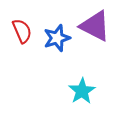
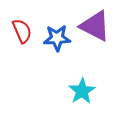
blue star: rotated 16 degrees clockwise
